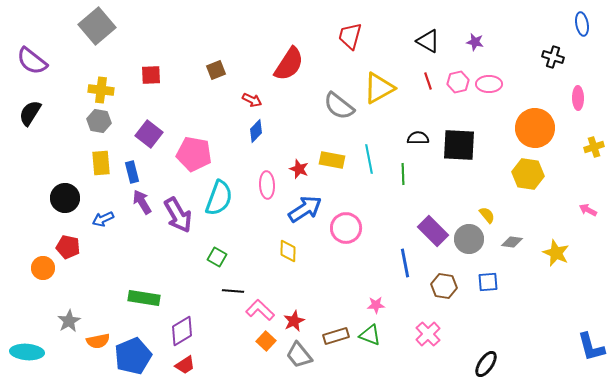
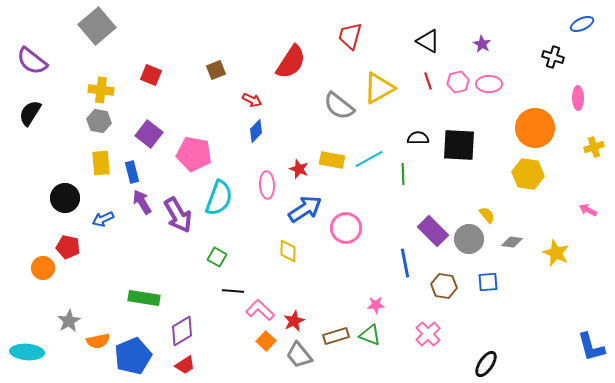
blue ellipse at (582, 24): rotated 75 degrees clockwise
purple star at (475, 42): moved 7 px right, 2 px down; rotated 18 degrees clockwise
red semicircle at (289, 64): moved 2 px right, 2 px up
red square at (151, 75): rotated 25 degrees clockwise
cyan line at (369, 159): rotated 72 degrees clockwise
